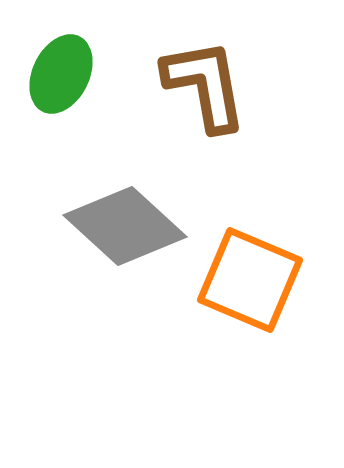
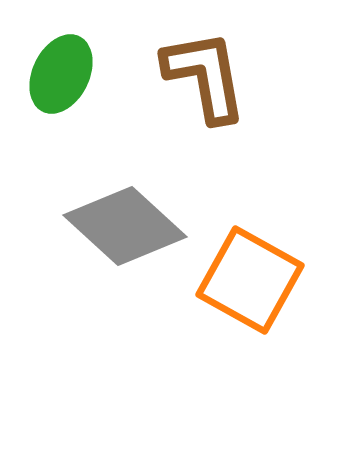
brown L-shape: moved 9 px up
orange square: rotated 6 degrees clockwise
